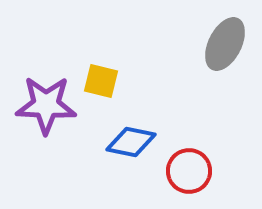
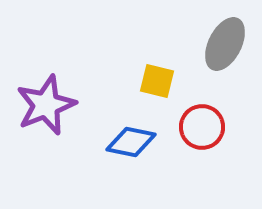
yellow square: moved 56 px right
purple star: rotated 24 degrees counterclockwise
red circle: moved 13 px right, 44 px up
